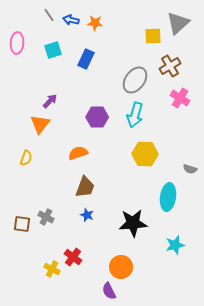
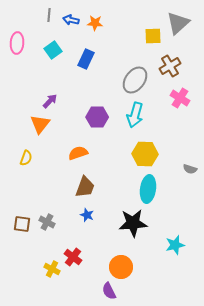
gray line: rotated 40 degrees clockwise
cyan square: rotated 18 degrees counterclockwise
cyan ellipse: moved 20 px left, 8 px up
gray cross: moved 1 px right, 5 px down
